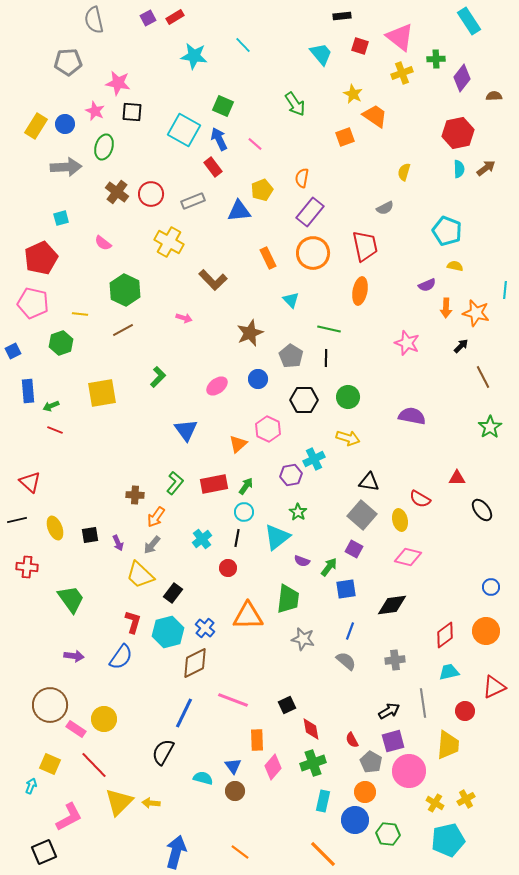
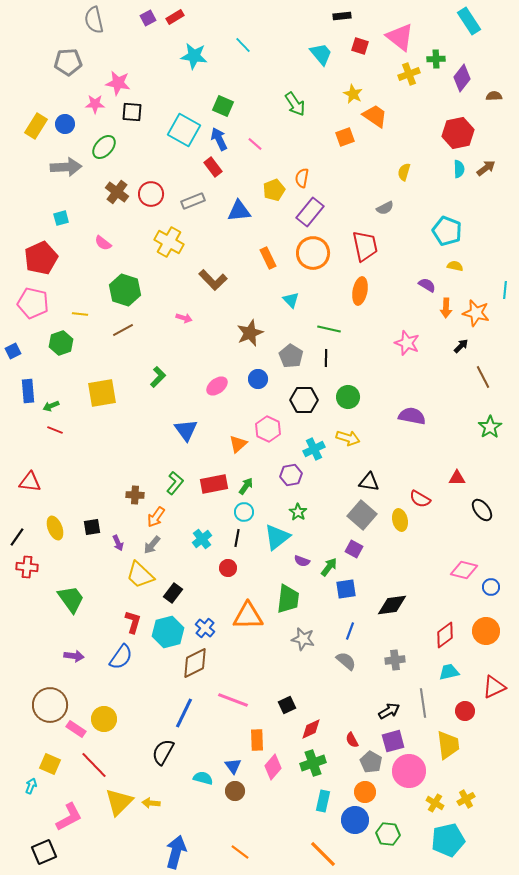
yellow cross at (402, 73): moved 7 px right, 1 px down
pink star at (95, 111): moved 7 px up; rotated 24 degrees counterclockwise
green ellipse at (104, 147): rotated 25 degrees clockwise
yellow pentagon at (262, 190): moved 12 px right
purple semicircle at (427, 285): rotated 126 degrees counterclockwise
green hexagon at (125, 290): rotated 8 degrees counterclockwise
cyan cross at (314, 459): moved 10 px up
red triangle at (30, 482): rotated 35 degrees counterclockwise
black line at (17, 520): moved 17 px down; rotated 42 degrees counterclockwise
black square at (90, 535): moved 2 px right, 8 px up
pink diamond at (408, 557): moved 56 px right, 13 px down
red diamond at (311, 729): rotated 75 degrees clockwise
yellow trapezoid at (448, 745): rotated 12 degrees counterclockwise
